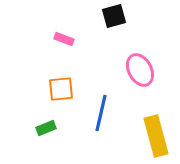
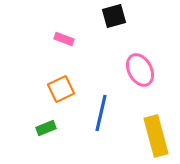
orange square: rotated 20 degrees counterclockwise
